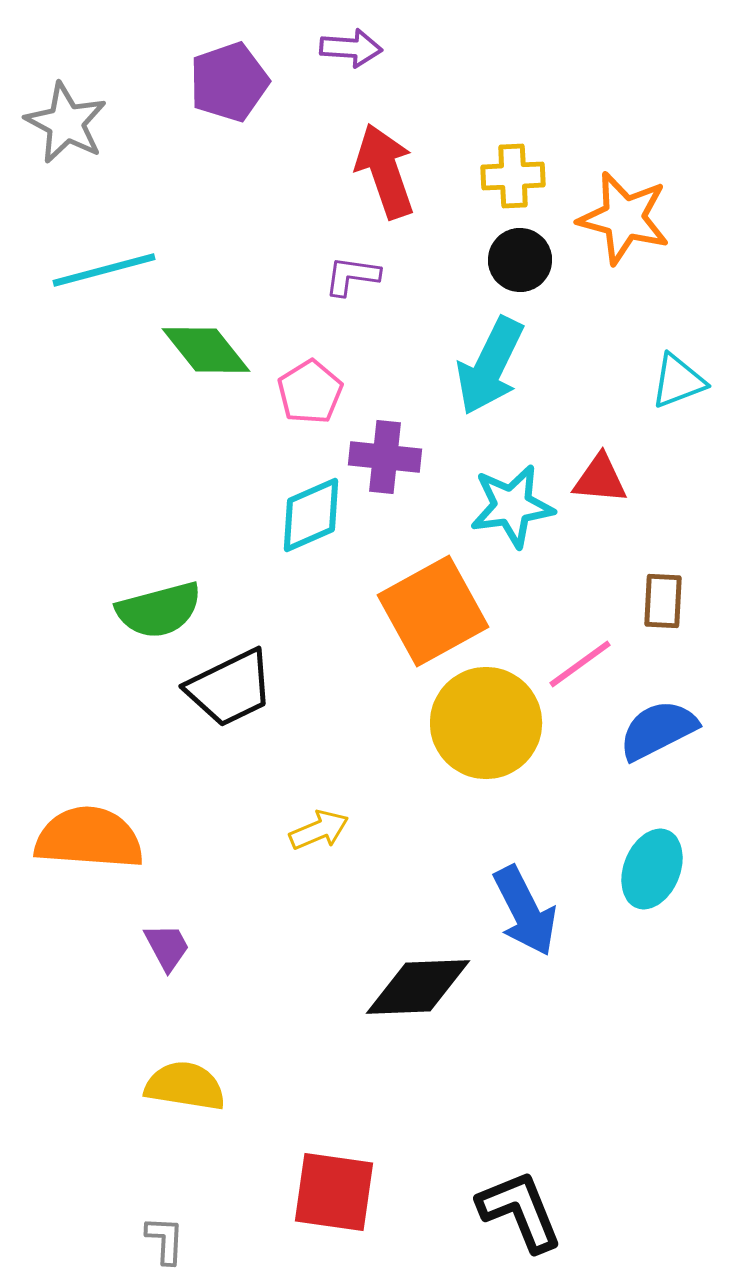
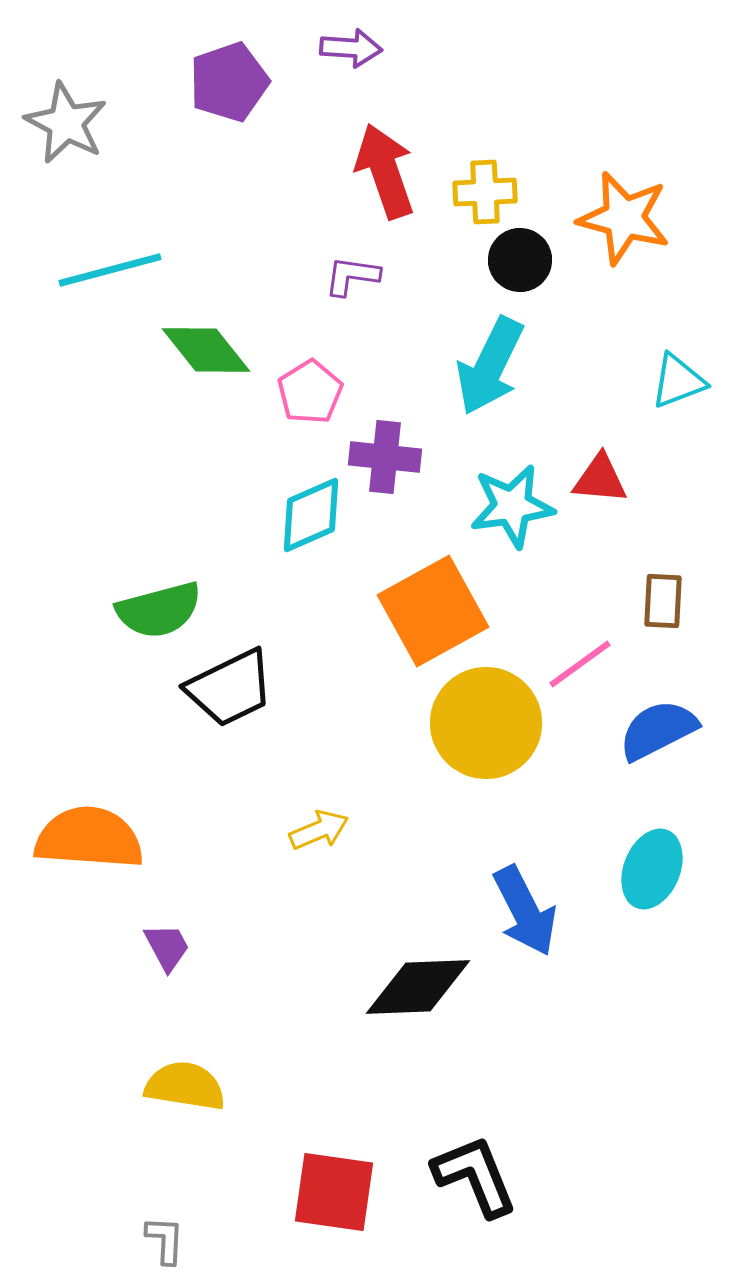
yellow cross: moved 28 px left, 16 px down
cyan line: moved 6 px right
black L-shape: moved 45 px left, 35 px up
